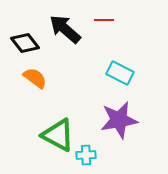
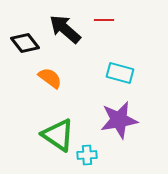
cyan rectangle: rotated 12 degrees counterclockwise
orange semicircle: moved 15 px right
green triangle: rotated 6 degrees clockwise
cyan cross: moved 1 px right
